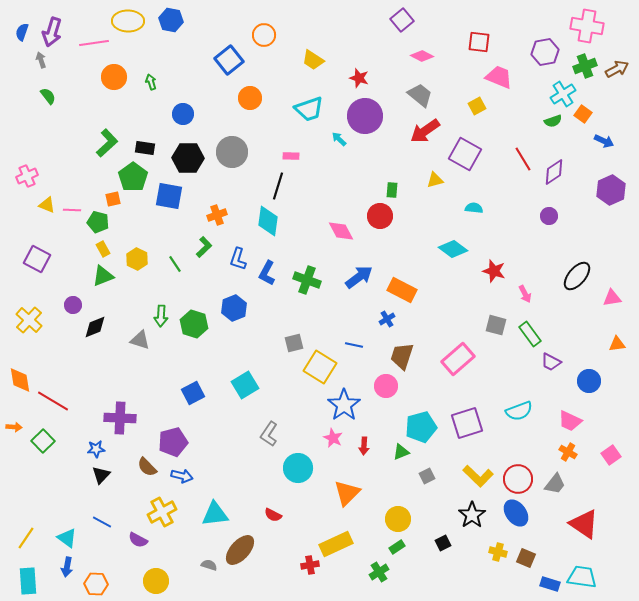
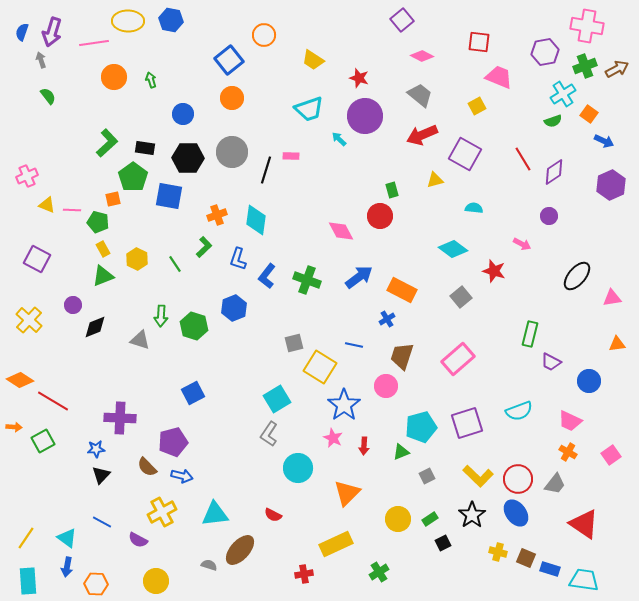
green arrow at (151, 82): moved 2 px up
orange circle at (250, 98): moved 18 px left
orange square at (583, 114): moved 6 px right
red arrow at (425, 131): moved 3 px left, 4 px down; rotated 12 degrees clockwise
black line at (278, 186): moved 12 px left, 16 px up
green rectangle at (392, 190): rotated 21 degrees counterclockwise
purple hexagon at (611, 190): moved 5 px up
cyan diamond at (268, 221): moved 12 px left, 1 px up
blue L-shape at (267, 273): moved 3 px down; rotated 10 degrees clockwise
pink arrow at (525, 294): moved 3 px left, 50 px up; rotated 36 degrees counterclockwise
green hexagon at (194, 324): moved 2 px down
gray square at (496, 325): moved 35 px left, 28 px up; rotated 35 degrees clockwise
green rectangle at (530, 334): rotated 50 degrees clockwise
orange diamond at (20, 380): rotated 48 degrees counterclockwise
cyan square at (245, 385): moved 32 px right, 14 px down
green square at (43, 441): rotated 15 degrees clockwise
green rectangle at (397, 547): moved 33 px right, 28 px up
red cross at (310, 565): moved 6 px left, 9 px down
cyan trapezoid at (582, 577): moved 2 px right, 3 px down
blue rectangle at (550, 584): moved 15 px up
